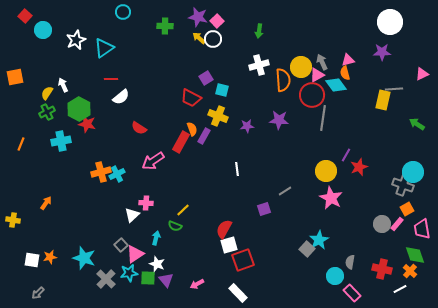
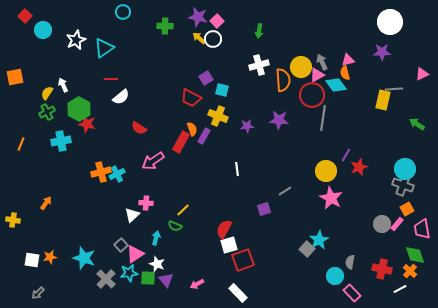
cyan circle at (413, 172): moved 8 px left, 3 px up
